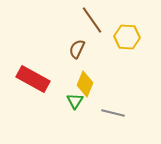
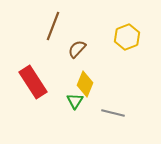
brown line: moved 39 px left, 6 px down; rotated 56 degrees clockwise
yellow hexagon: rotated 25 degrees counterclockwise
brown semicircle: rotated 18 degrees clockwise
red rectangle: moved 3 px down; rotated 28 degrees clockwise
